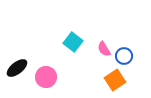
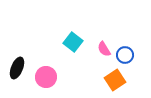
blue circle: moved 1 px right, 1 px up
black ellipse: rotated 30 degrees counterclockwise
